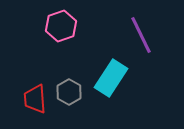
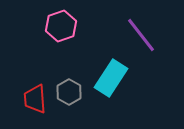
purple line: rotated 12 degrees counterclockwise
